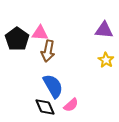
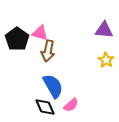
pink triangle: rotated 12 degrees clockwise
